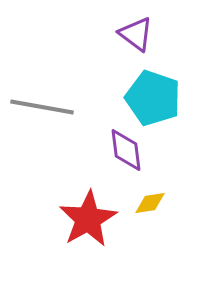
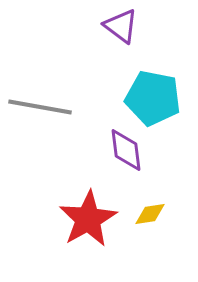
purple triangle: moved 15 px left, 8 px up
cyan pentagon: rotated 8 degrees counterclockwise
gray line: moved 2 px left
yellow diamond: moved 11 px down
